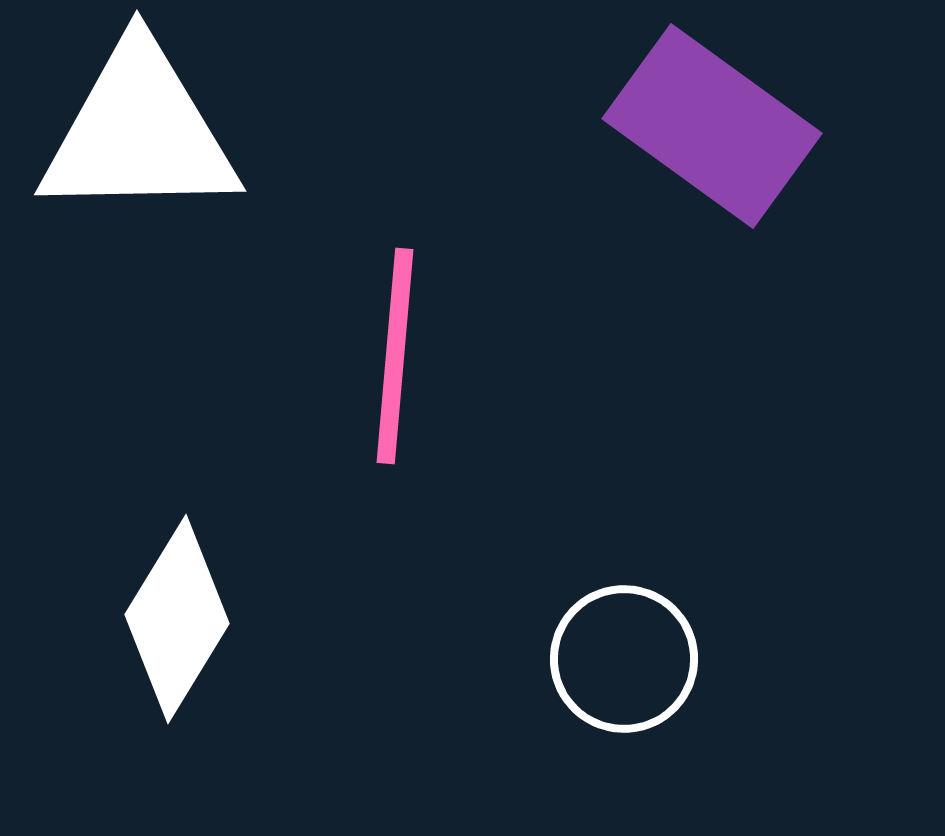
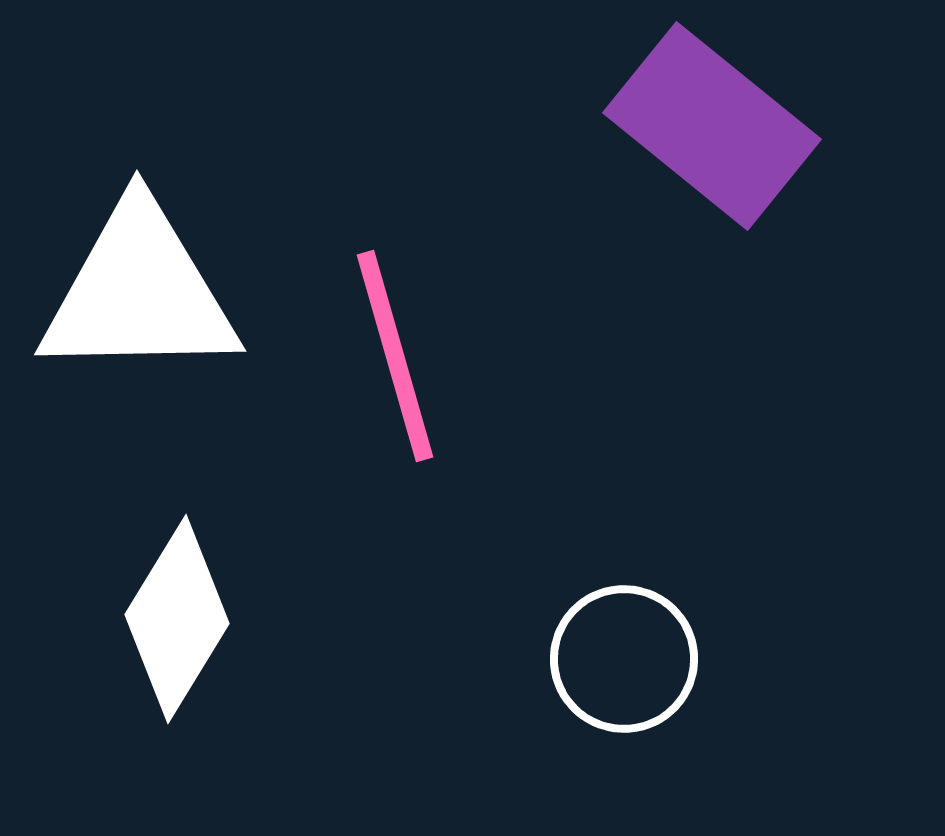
purple rectangle: rotated 3 degrees clockwise
white triangle: moved 160 px down
pink line: rotated 21 degrees counterclockwise
